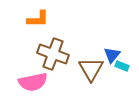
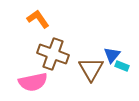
orange L-shape: rotated 125 degrees counterclockwise
